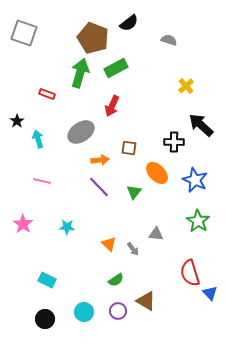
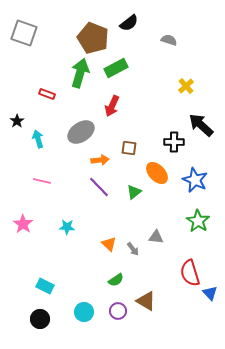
green triangle: rotated 14 degrees clockwise
gray triangle: moved 3 px down
cyan rectangle: moved 2 px left, 6 px down
black circle: moved 5 px left
